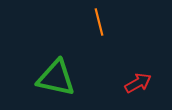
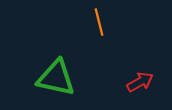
red arrow: moved 2 px right, 1 px up
